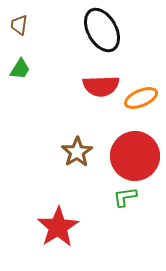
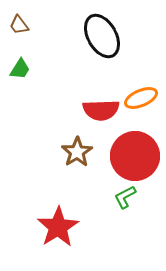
brown trapezoid: rotated 45 degrees counterclockwise
black ellipse: moved 6 px down
red semicircle: moved 24 px down
green L-shape: rotated 20 degrees counterclockwise
